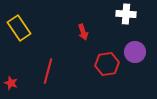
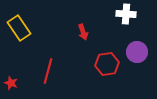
purple circle: moved 2 px right
